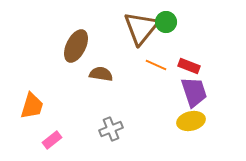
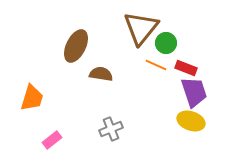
green circle: moved 21 px down
red rectangle: moved 3 px left, 2 px down
orange trapezoid: moved 8 px up
yellow ellipse: rotated 32 degrees clockwise
